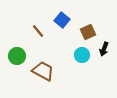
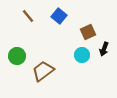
blue square: moved 3 px left, 4 px up
brown line: moved 10 px left, 15 px up
brown trapezoid: rotated 65 degrees counterclockwise
